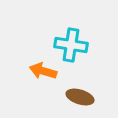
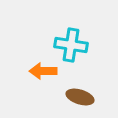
orange arrow: rotated 16 degrees counterclockwise
